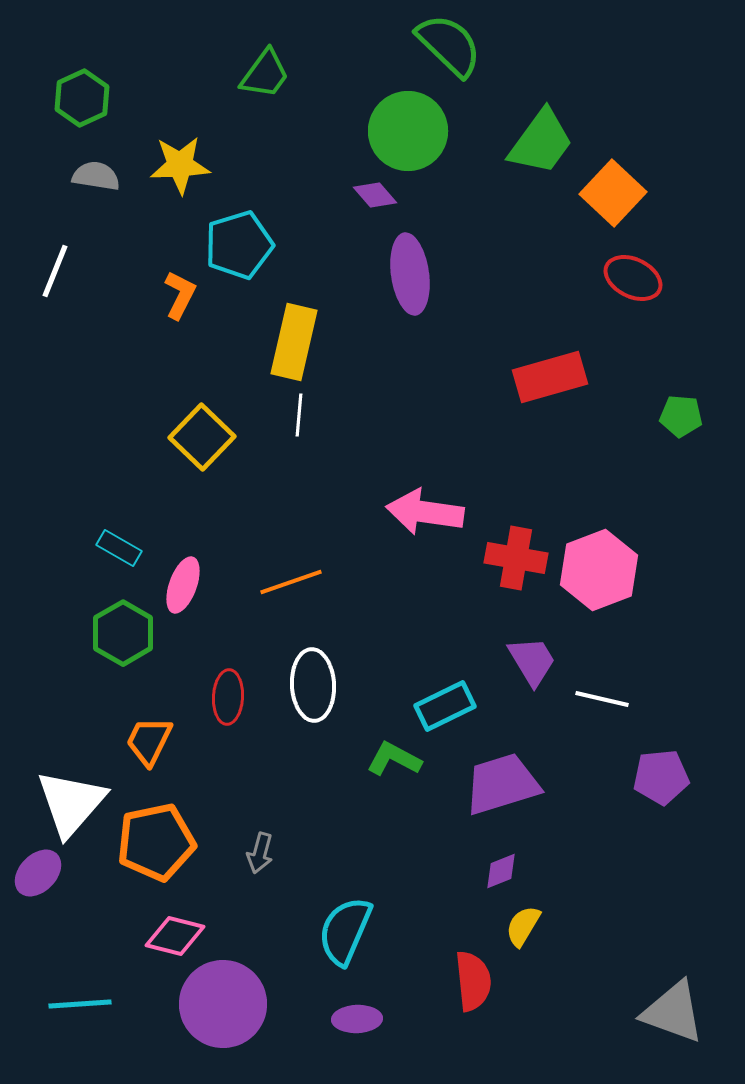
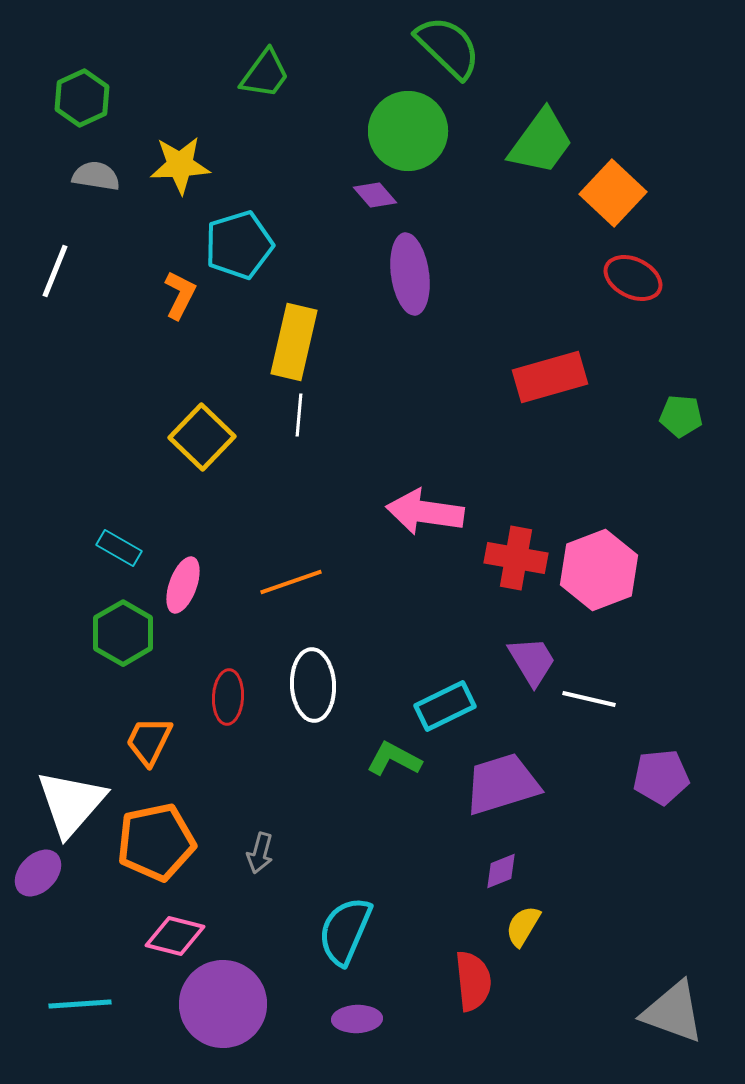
green semicircle at (449, 45): moved 1 px left, 2 px down
white line at (602, 699): moved 13 px left
